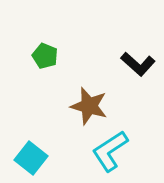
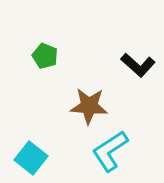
black L-shape: moved 1 px down
brown star: rotated 12 degrees counterclockwise
